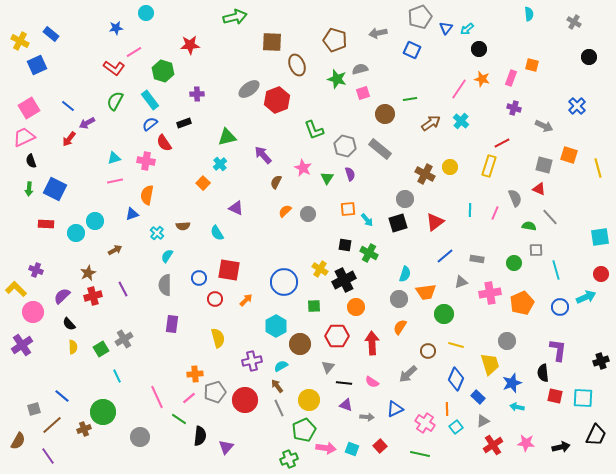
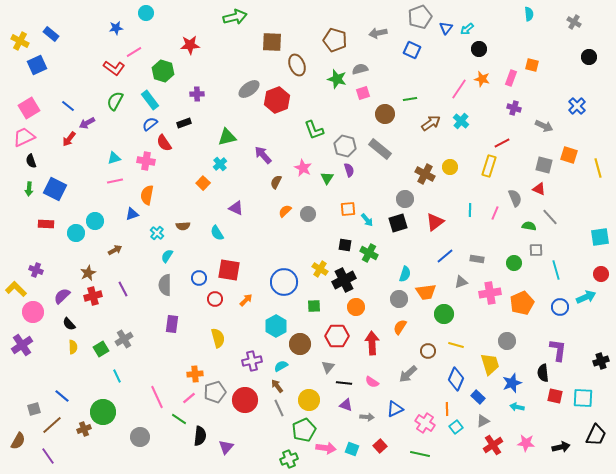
purple semicircle at (350, 174): moved 1 px left, 4 px up
